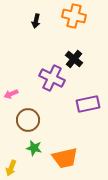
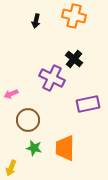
orange trapezoid: moved 10 px up; rotated 104 degrees clockwise
